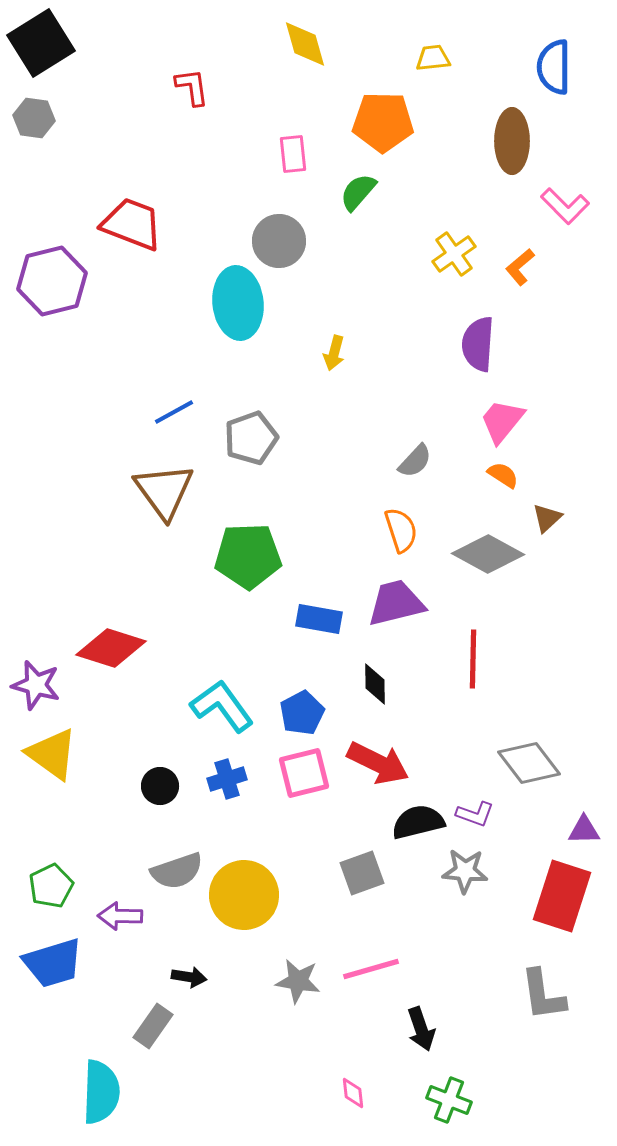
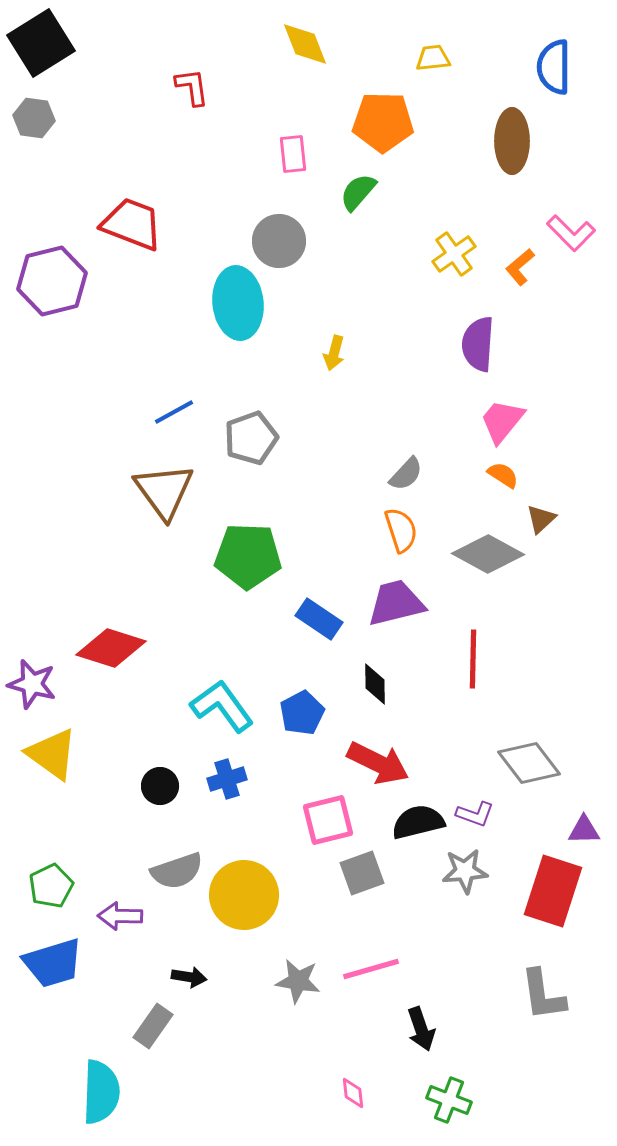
yellow diamond at (305, 44): rotated 6 degrees counterclockwise
pink L-shape at (565, 206): moved 6 px right, 27 px down
gray semicircle at (415, 461): moved 9 px left, 13 px down
brown triangle at (547, 518): moved 6 px left, 1 px down
green pentagon at (248, 556): rotated 4 degrees clockwise
blue rectangle at (319, 619): rotated 24 degrees clockwise
purple star at (36, 685): moved 4 px left, 1 px up
pink square at (304, 773): moved 24 px right, 47 px down
gray star at (465, 871): rotated 9 degrees counterclockwise
red rectangle at (562, 896): moved 9 px left, 5 px up
